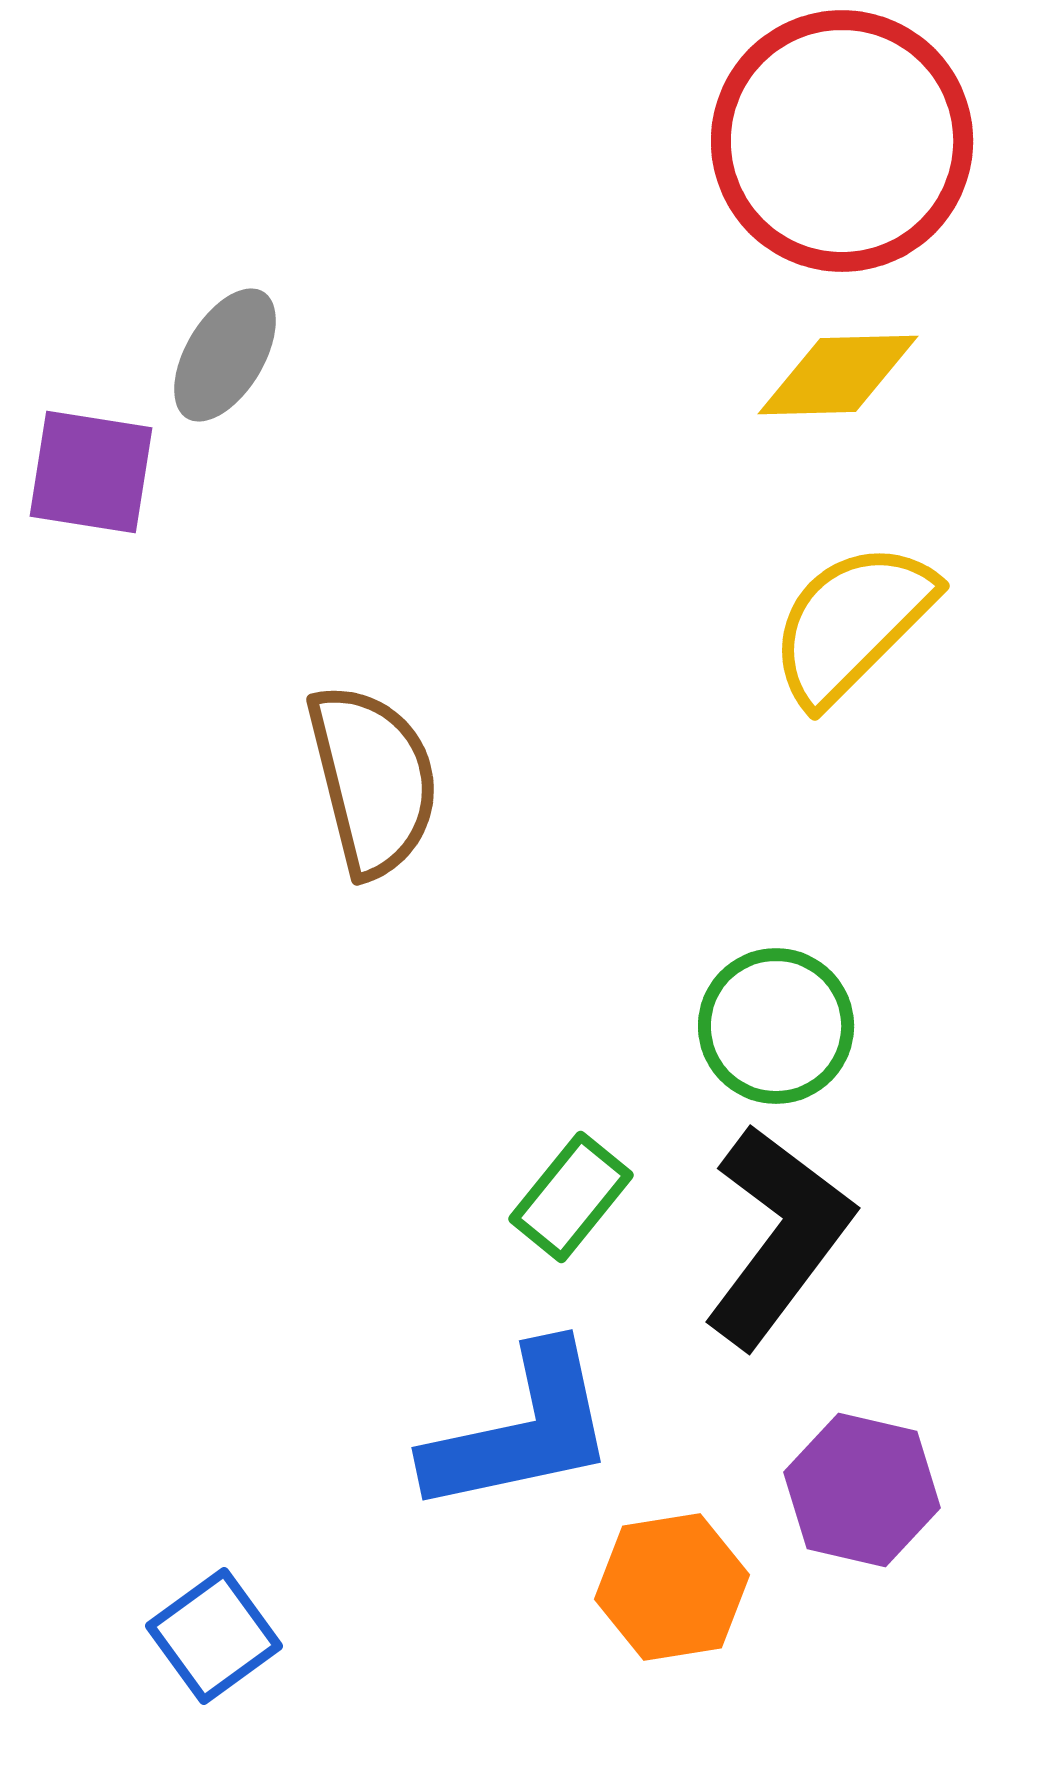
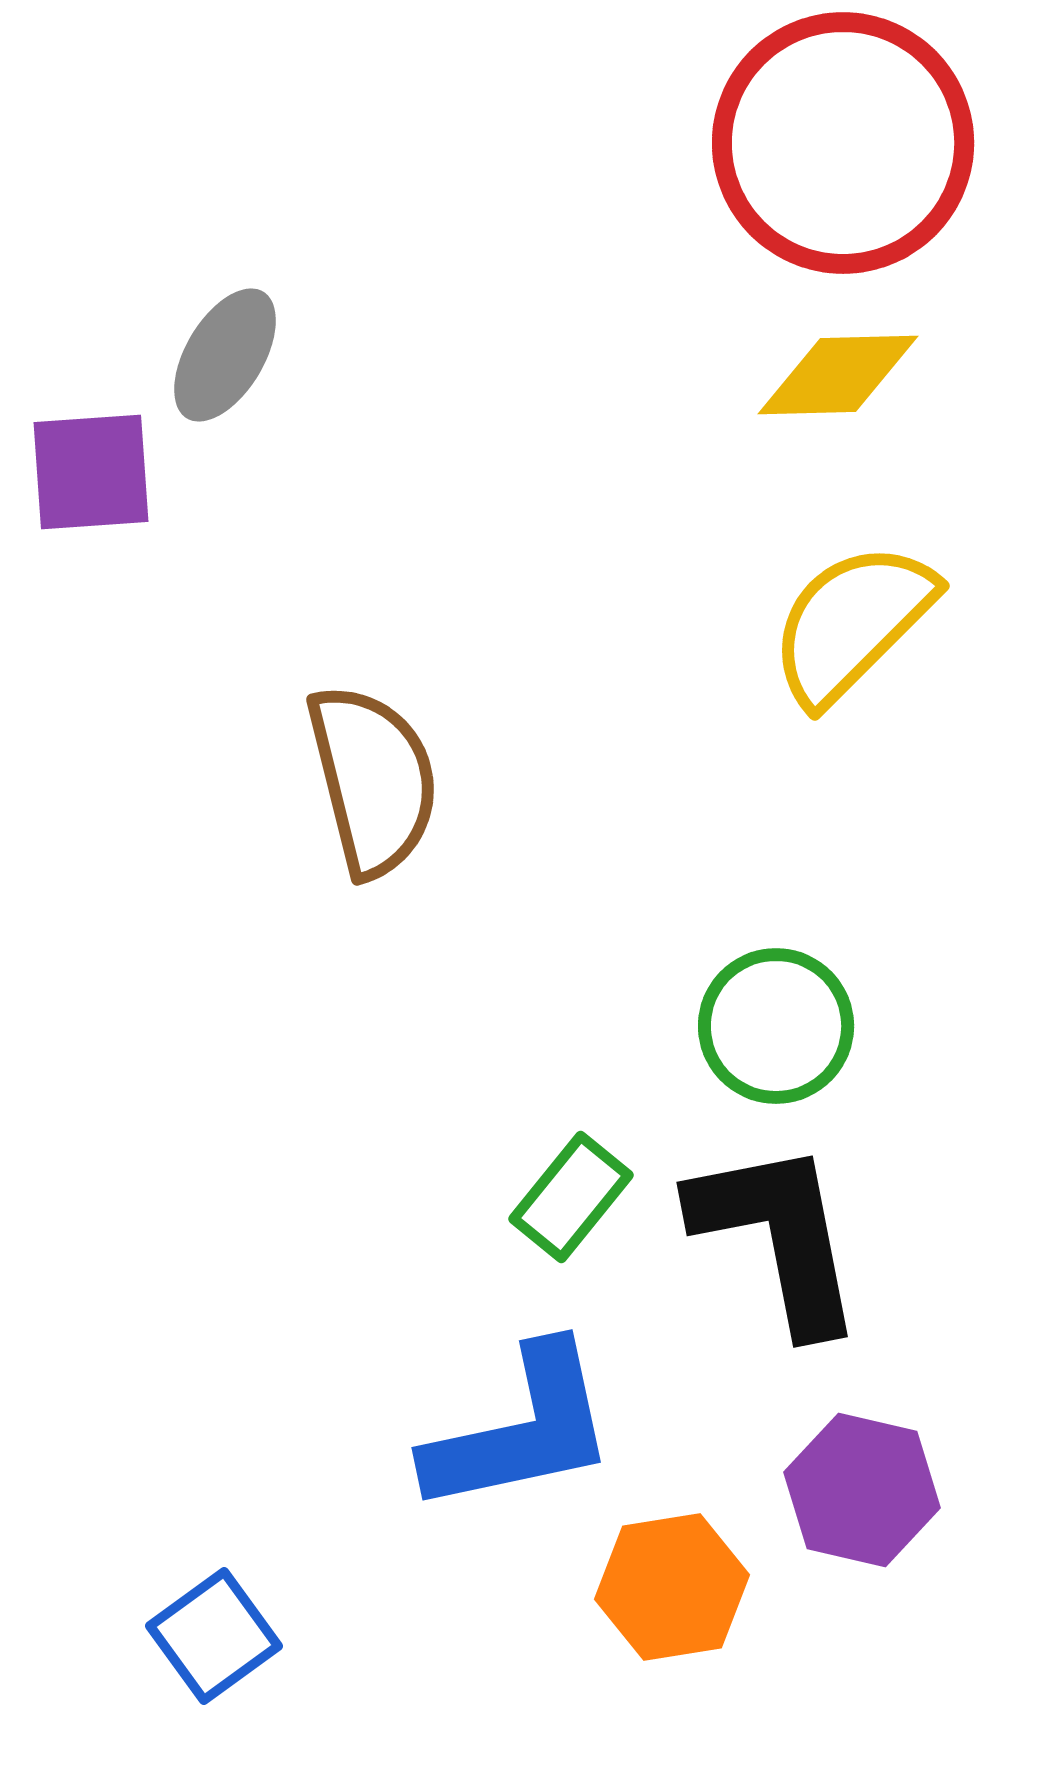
red circle: moved 1 px right, 2 px down
purple square: rotated 13 degrees counterclockwise
black L-shape: rotated 48 degrees counterclockwise
